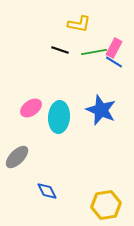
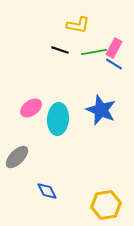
yellow L-shape: moved 1 px left, 1 px down
blue line: moved 2 px down
cyan ellipse: moved 1 px left, 2 px down
